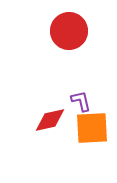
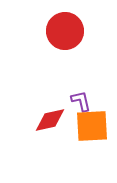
red circle: moved 4 px left
orange square: moved 2 px up
